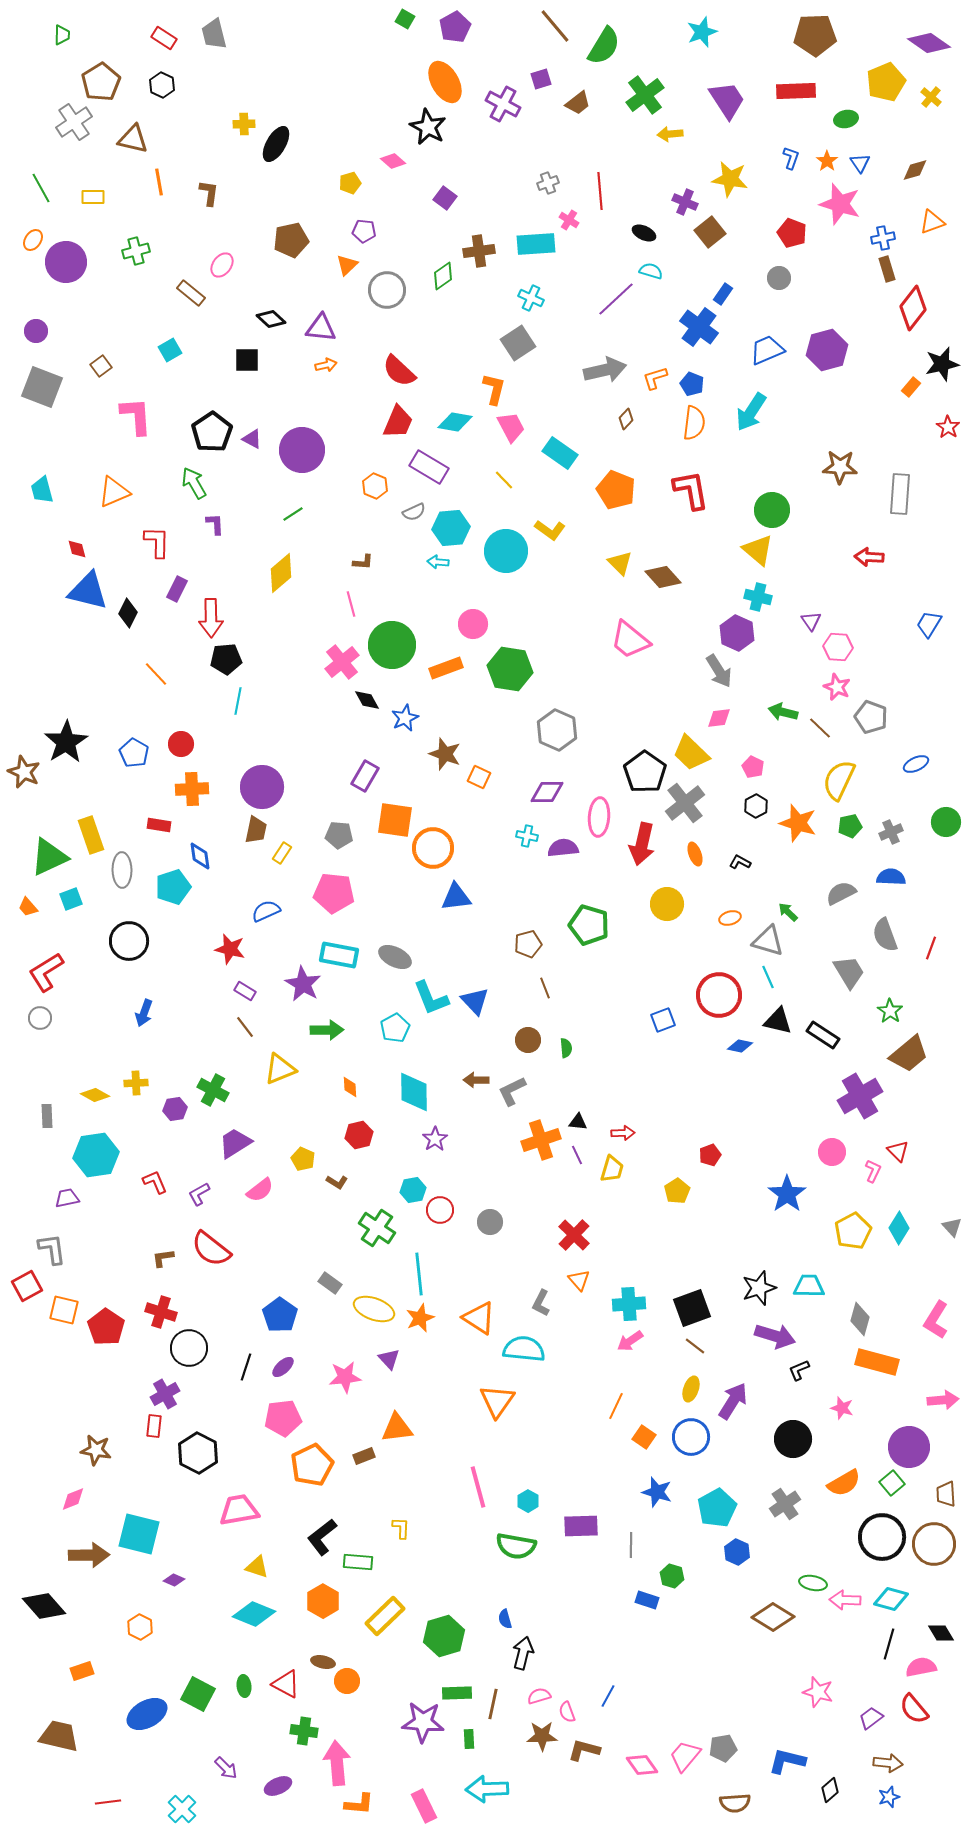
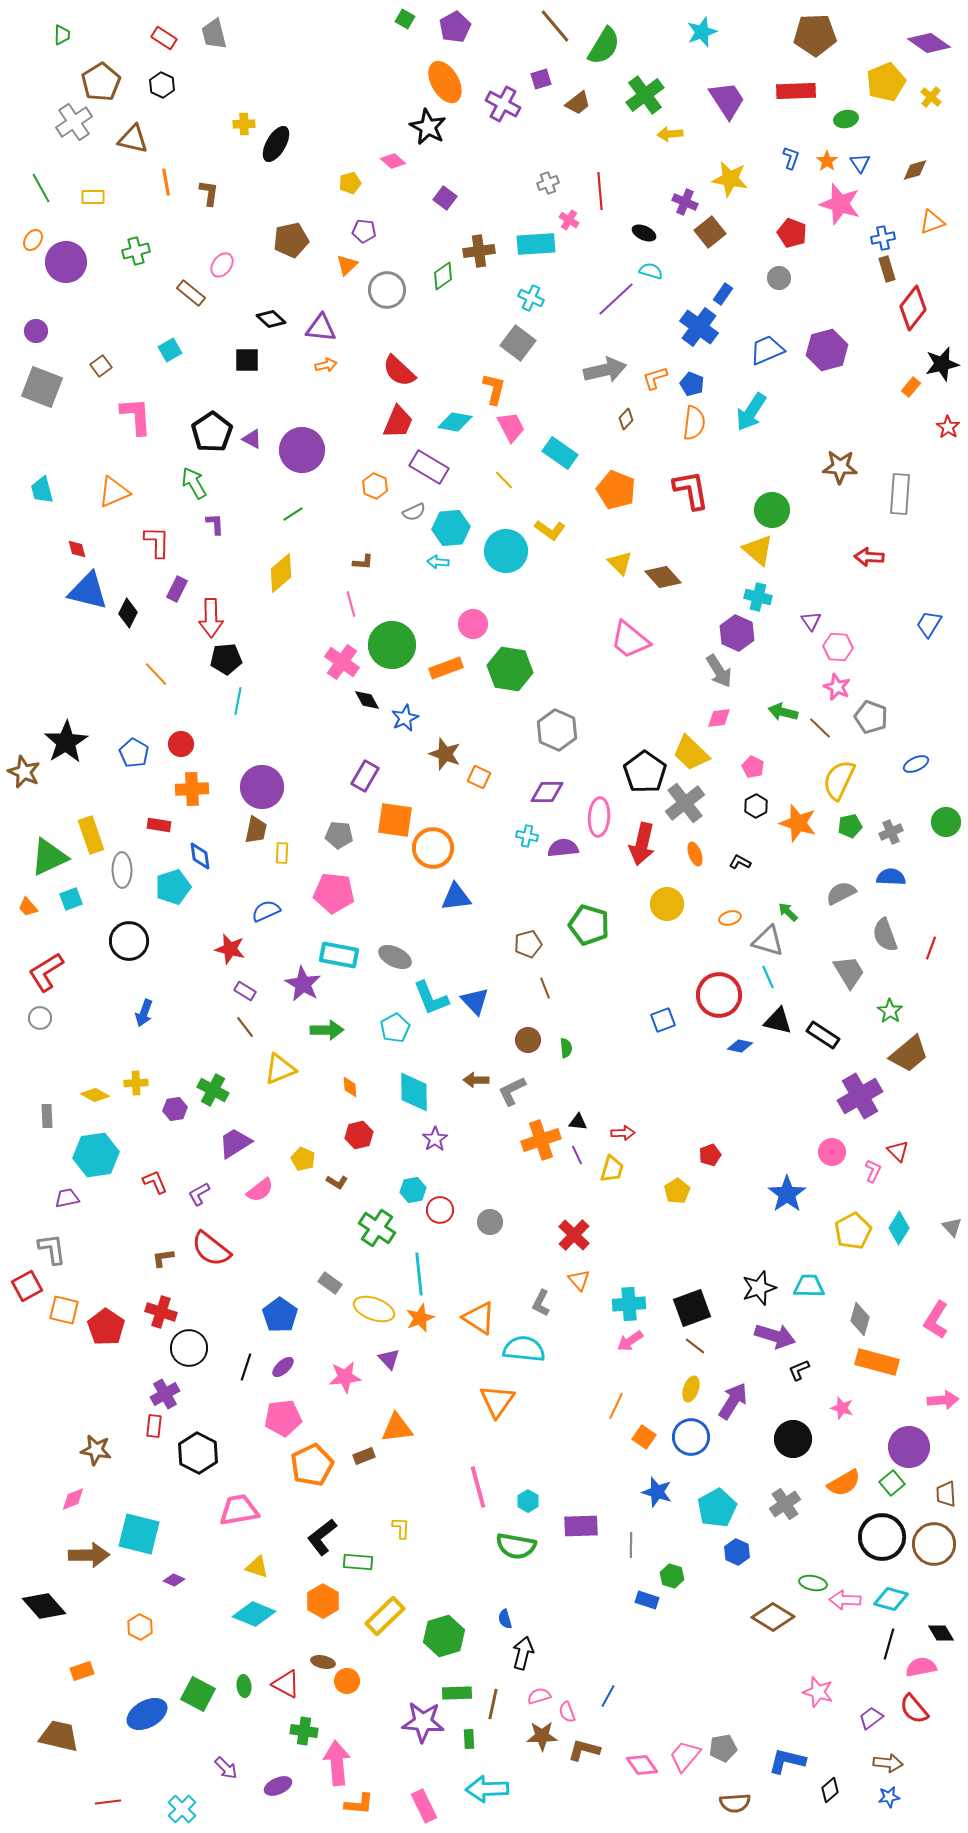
orange line at (159, 182): moved 7 px right
gray square at (518, 343): rotated 20 degrees counterclockwise
pink cross at (342, 662): rotated 16 degrees counterclockwise
yellow rectangle at (282, 853): rotated 30 degrees counterclockwise
blue star at (889, 1797): rotated 10 degrees clockwise
